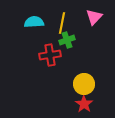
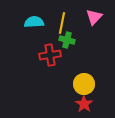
green cross: rotated 35 degrees clockwise
